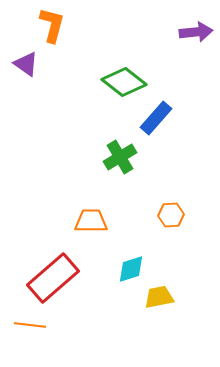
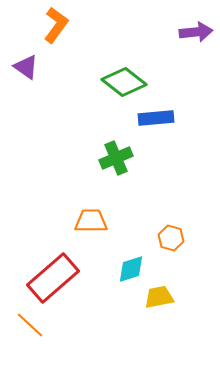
orange L-shape: moved 4 px right; rotated 21 degrees clockwise
purple triangle: moved 3 px down
blue rectangle: rotated 44 degrees clockwise
green cross: moved 4 px left, 1 px down; rotated 8 degrees clockwise
orange hexagon: moved 23 px down; rotated 20 degrees clockwise
orange line: rotated 36 degrees clockwise
